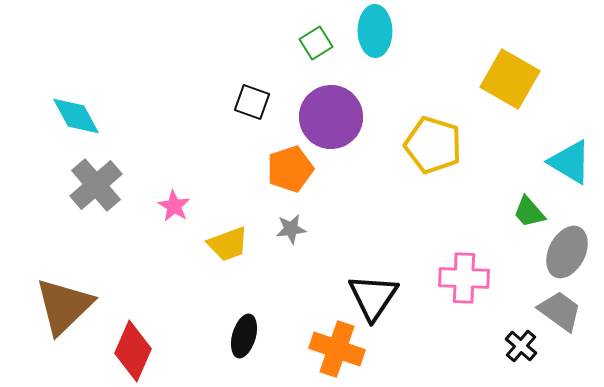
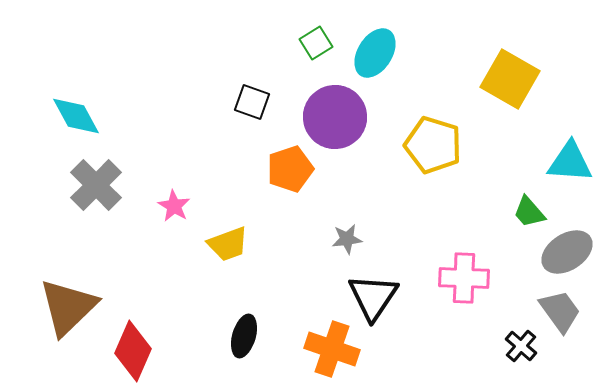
cyan ellipse: moved 22 px down; rotated 33 degrees clockwise
purple circle: moved 4 px right
cyan triangle: rotated 27 degrees counterclockwise
gray cross: rotated 4 degrees counterclockwise
gray star: moved 56 px right, 10 px down
gray ellipse: rotated 30 degrees clockwise
brown triangle: moved 4 px right, 1 px down
gray trapezoid: rotated 18 degrees clockwise
orange cross: moved 5 px left
